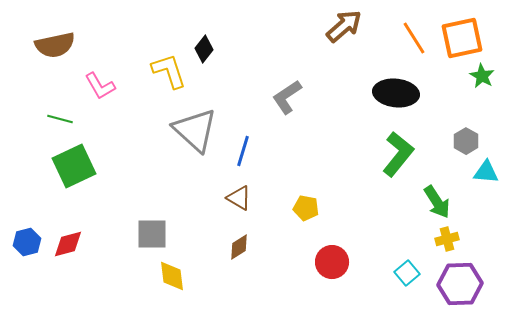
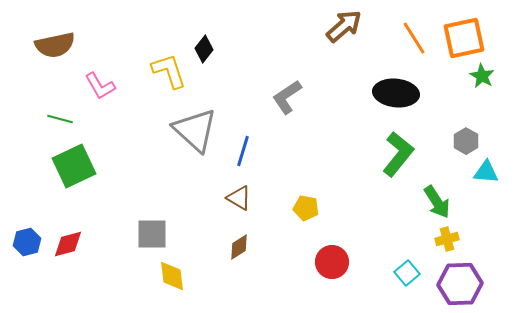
orange square: moved 2 px right
